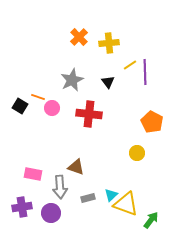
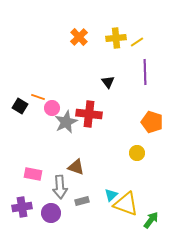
yellow cross: moved 7 px right, 5 px up
yellow line: moved 7 px right, 23 px up
gray star: moved 6 px left, 42 px down
orange pentagon: rotated 10 degrees counterclockwise
gray rectangle: moved 6 px left, 3 px down
